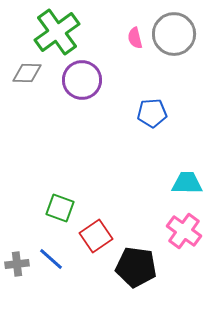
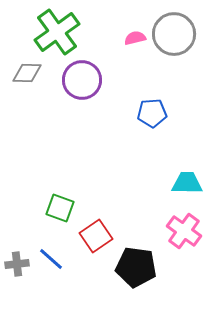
pink semicircle: rotated 90 degrees clockwise
